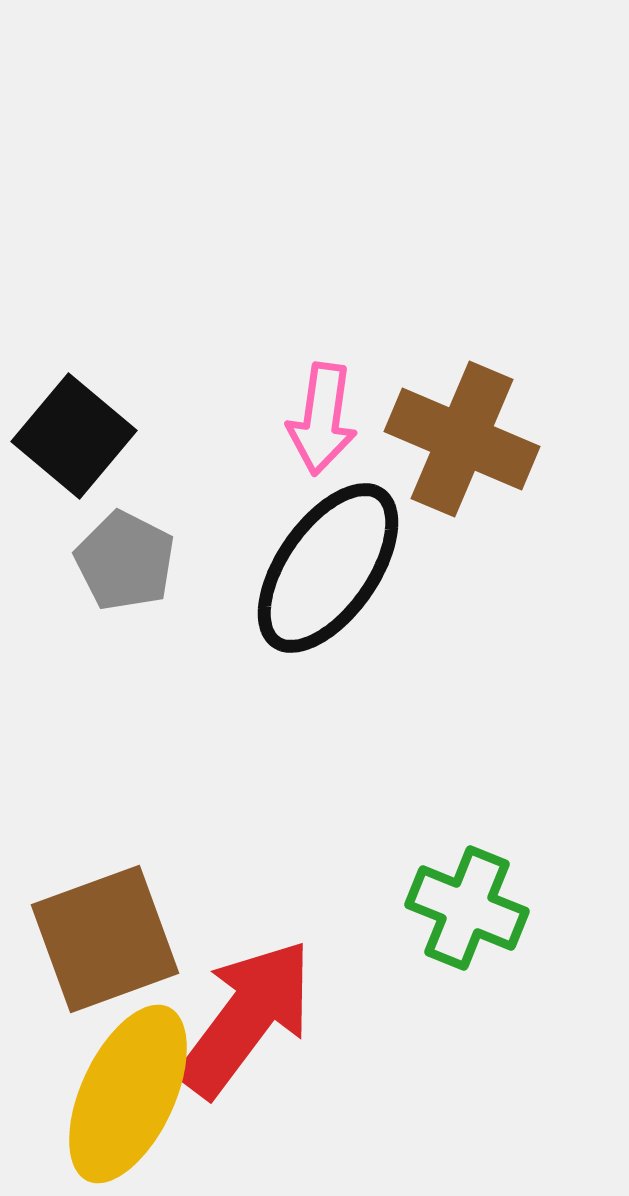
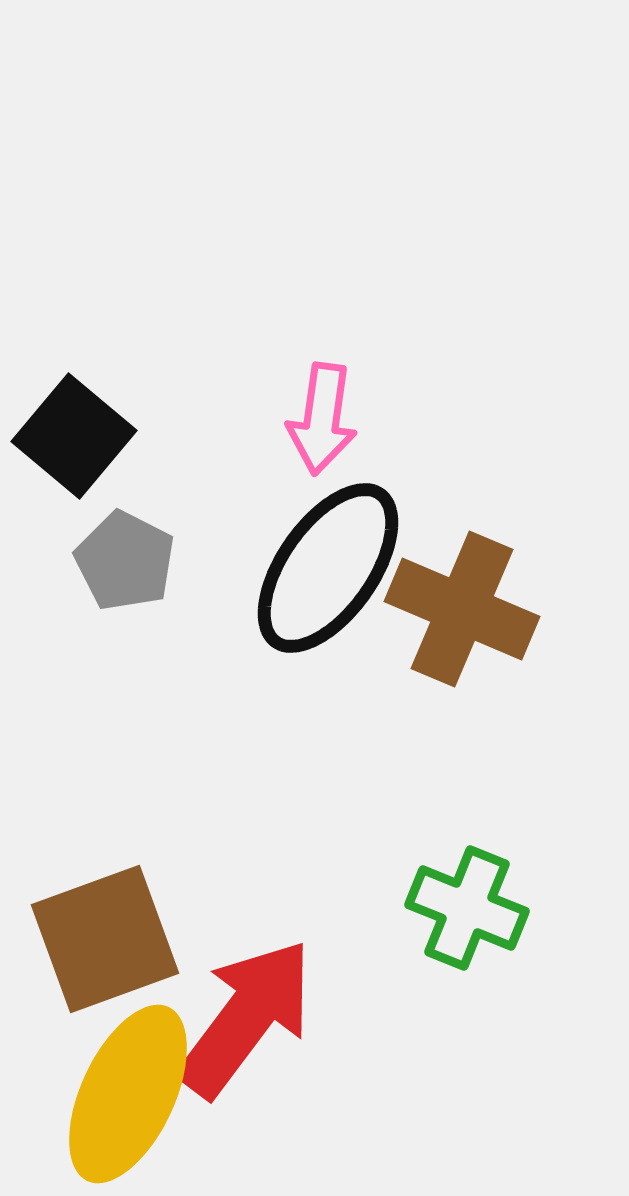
brown cross: moved 170 px down
